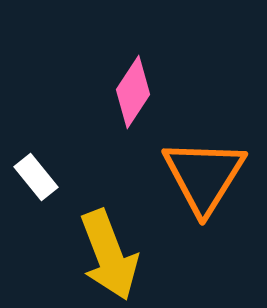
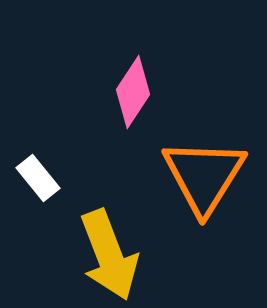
white rectangle: moved 2 px right, 1 px down
